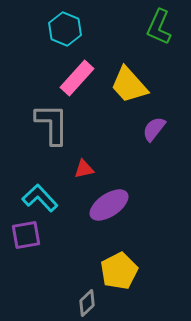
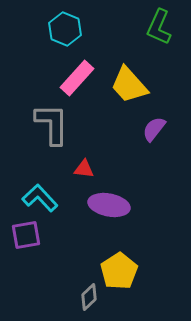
red triangle: rotated 20 degrees clockwise
purple ellipse: rotated 45 degrees clockwise
yellow pentagon: rotated 6 degrees counterclockwise
gray diamond: moved 2 px right, 6 px up
